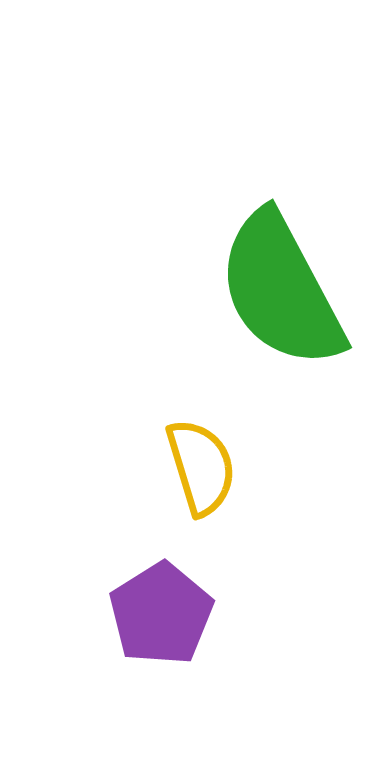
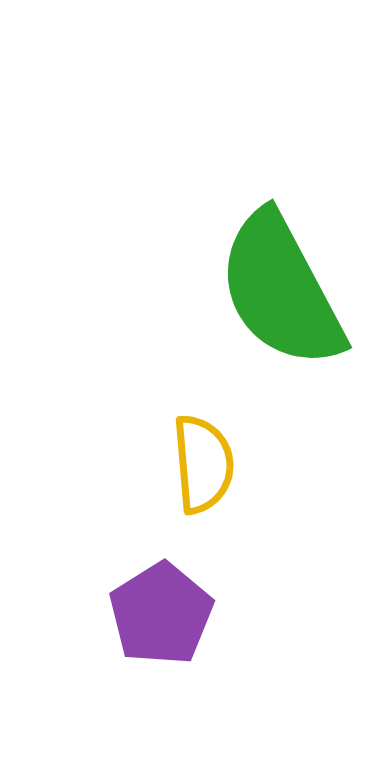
yellow semicircle: moved 2 px right, 3 px up; rotated 12 degrees clockwise
